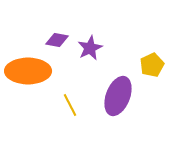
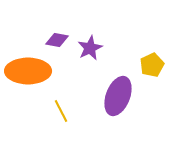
yellow line: moved 9 px left, 6 px down
